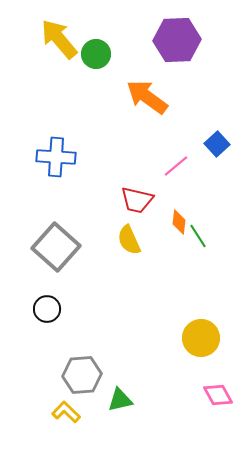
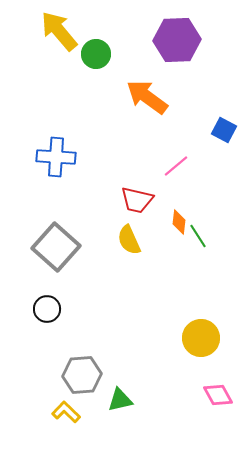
yellow arrow: moved 8 px up
blue square: moved 7 px right, 14 px up; rotated 20 degrees counterclockwise
